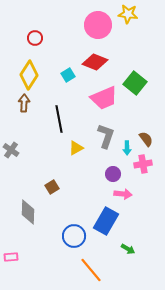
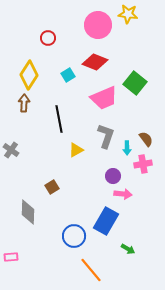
red circle: moved 13 px right
yellow triangle: moved 2 px down
purple circle: moved 2 px down
